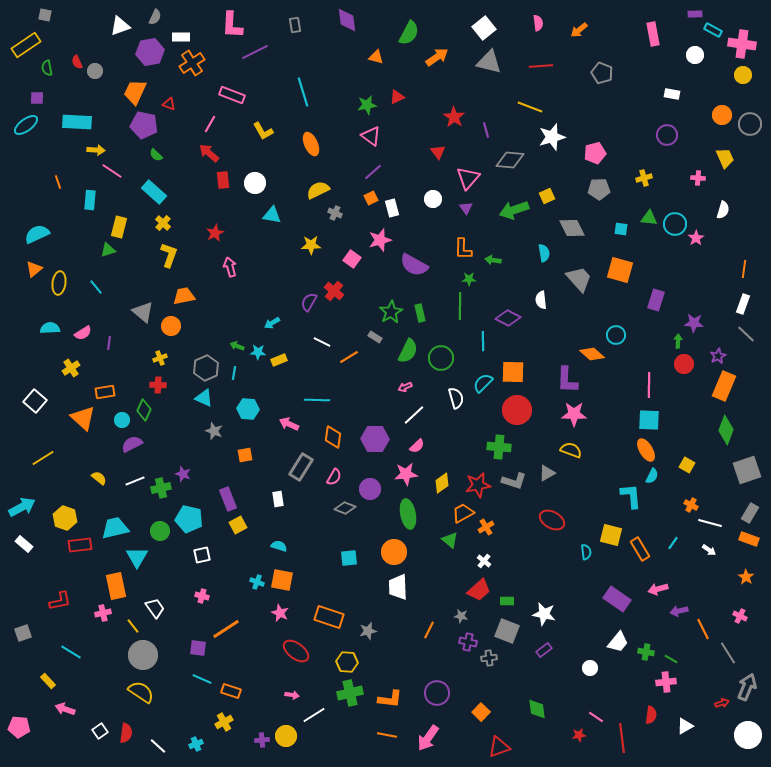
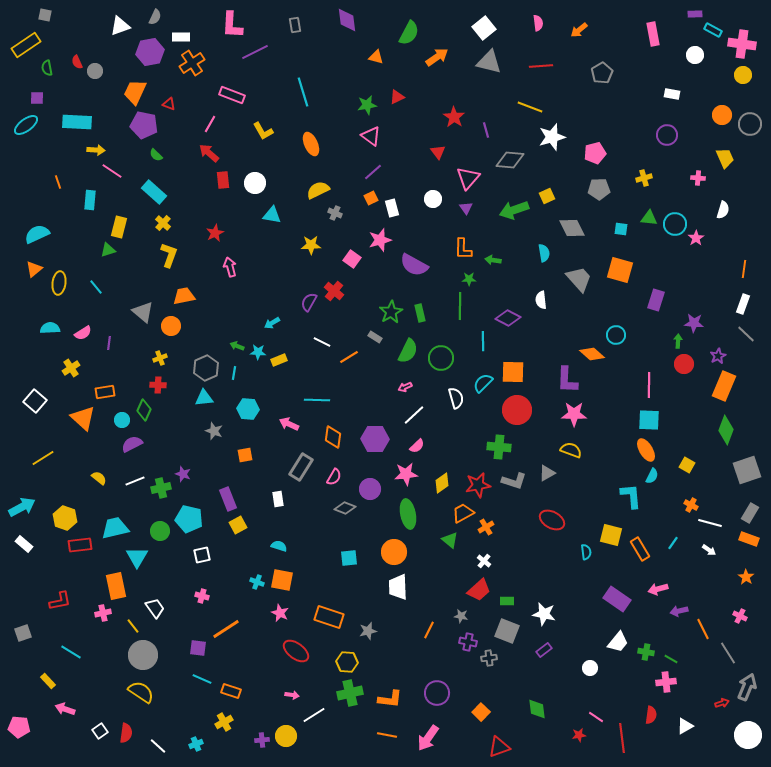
gray pentagon at (602, 73): rotated 20 degrees clockwise
cyan triangle at (204, 398): rotated 30 degrees counterclockwise
